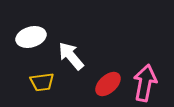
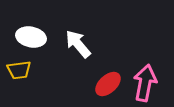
white ellipse: rotated 28 degrees clockwise
white arrow: moved 7 px right, 12 px up
yellow trapezoid: moved 23 px left, 12 px up
